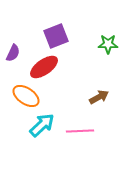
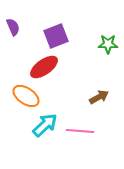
purple semicircle: moved 26 px up; rotated 48 degrees counterclockwise
cyan arrow: moved 3 px right
pink line: rotated 8 degrees clockwise
